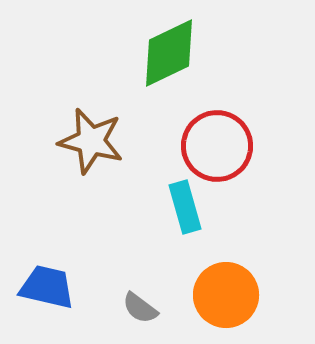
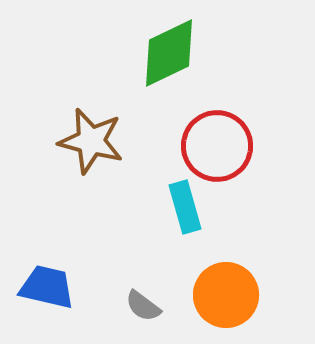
gray semicircle: moved 3 px right, 2 px up
